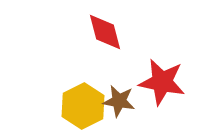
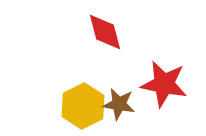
red star: moved 2 px right, 2 px down
brown star: moved 3 px down
